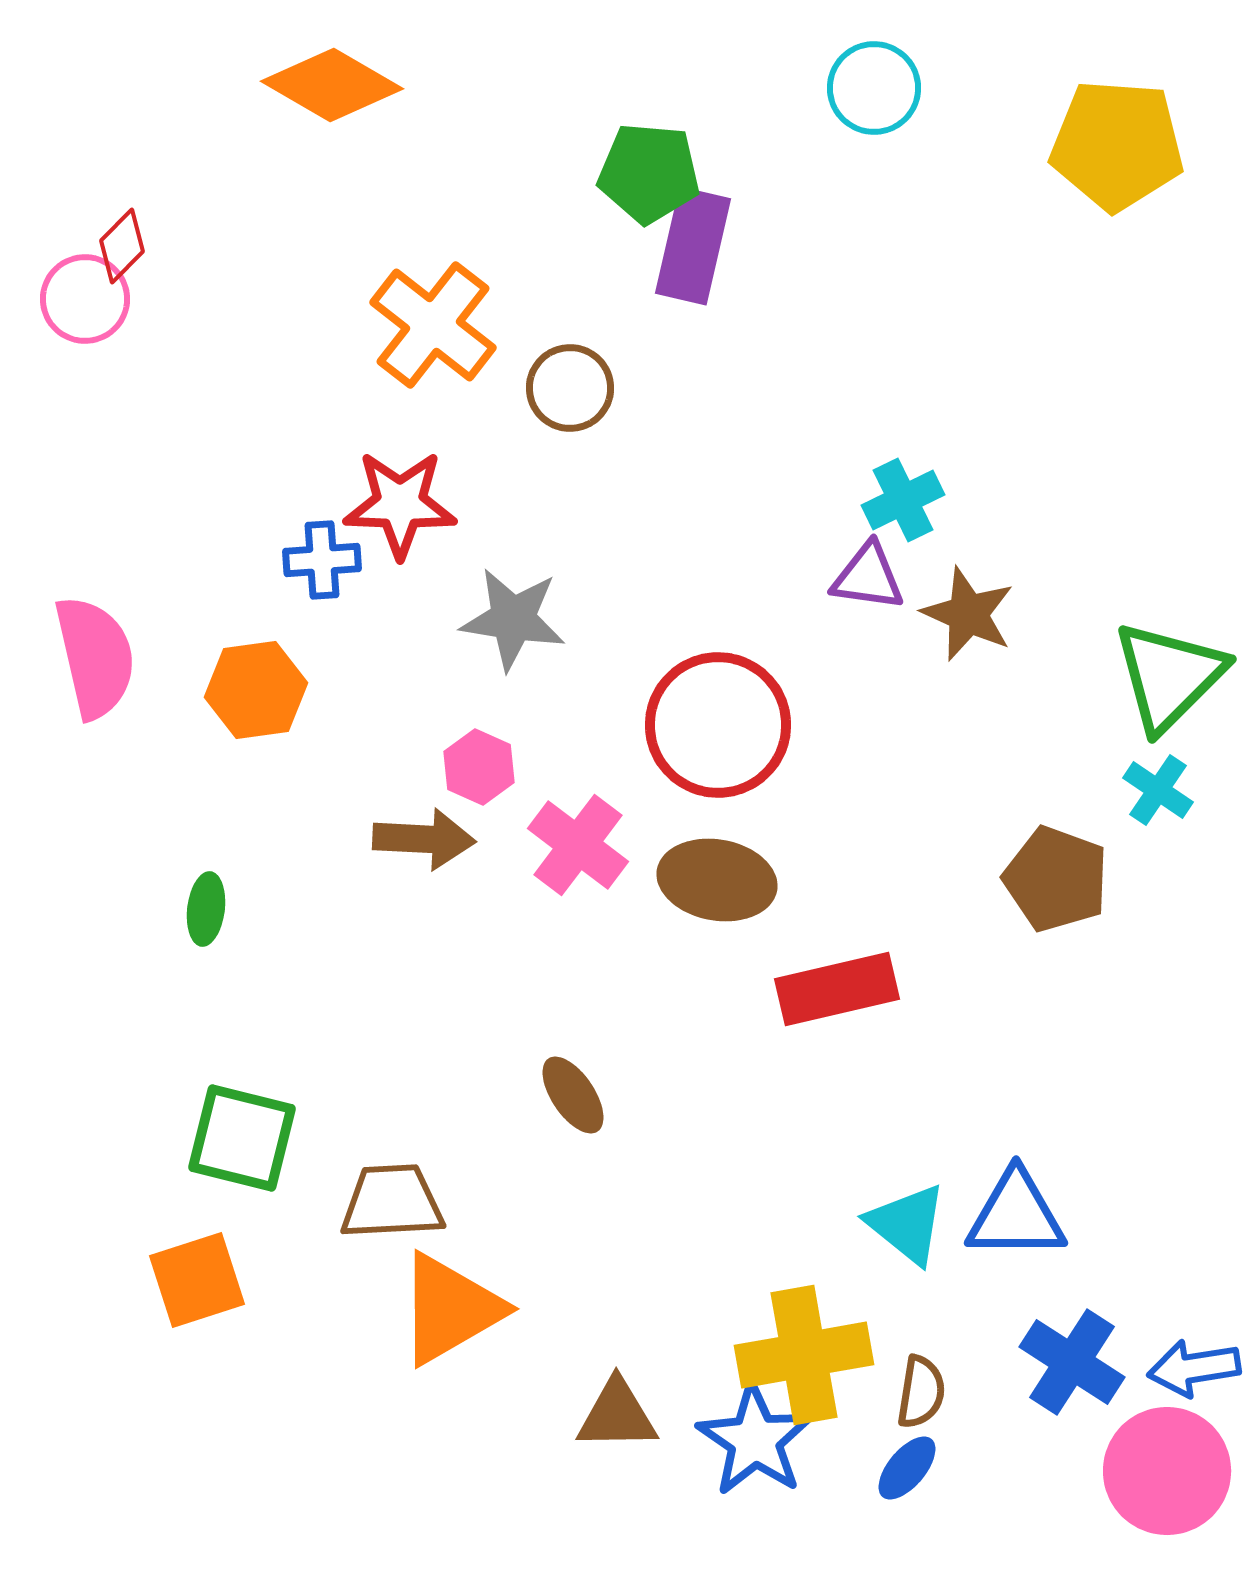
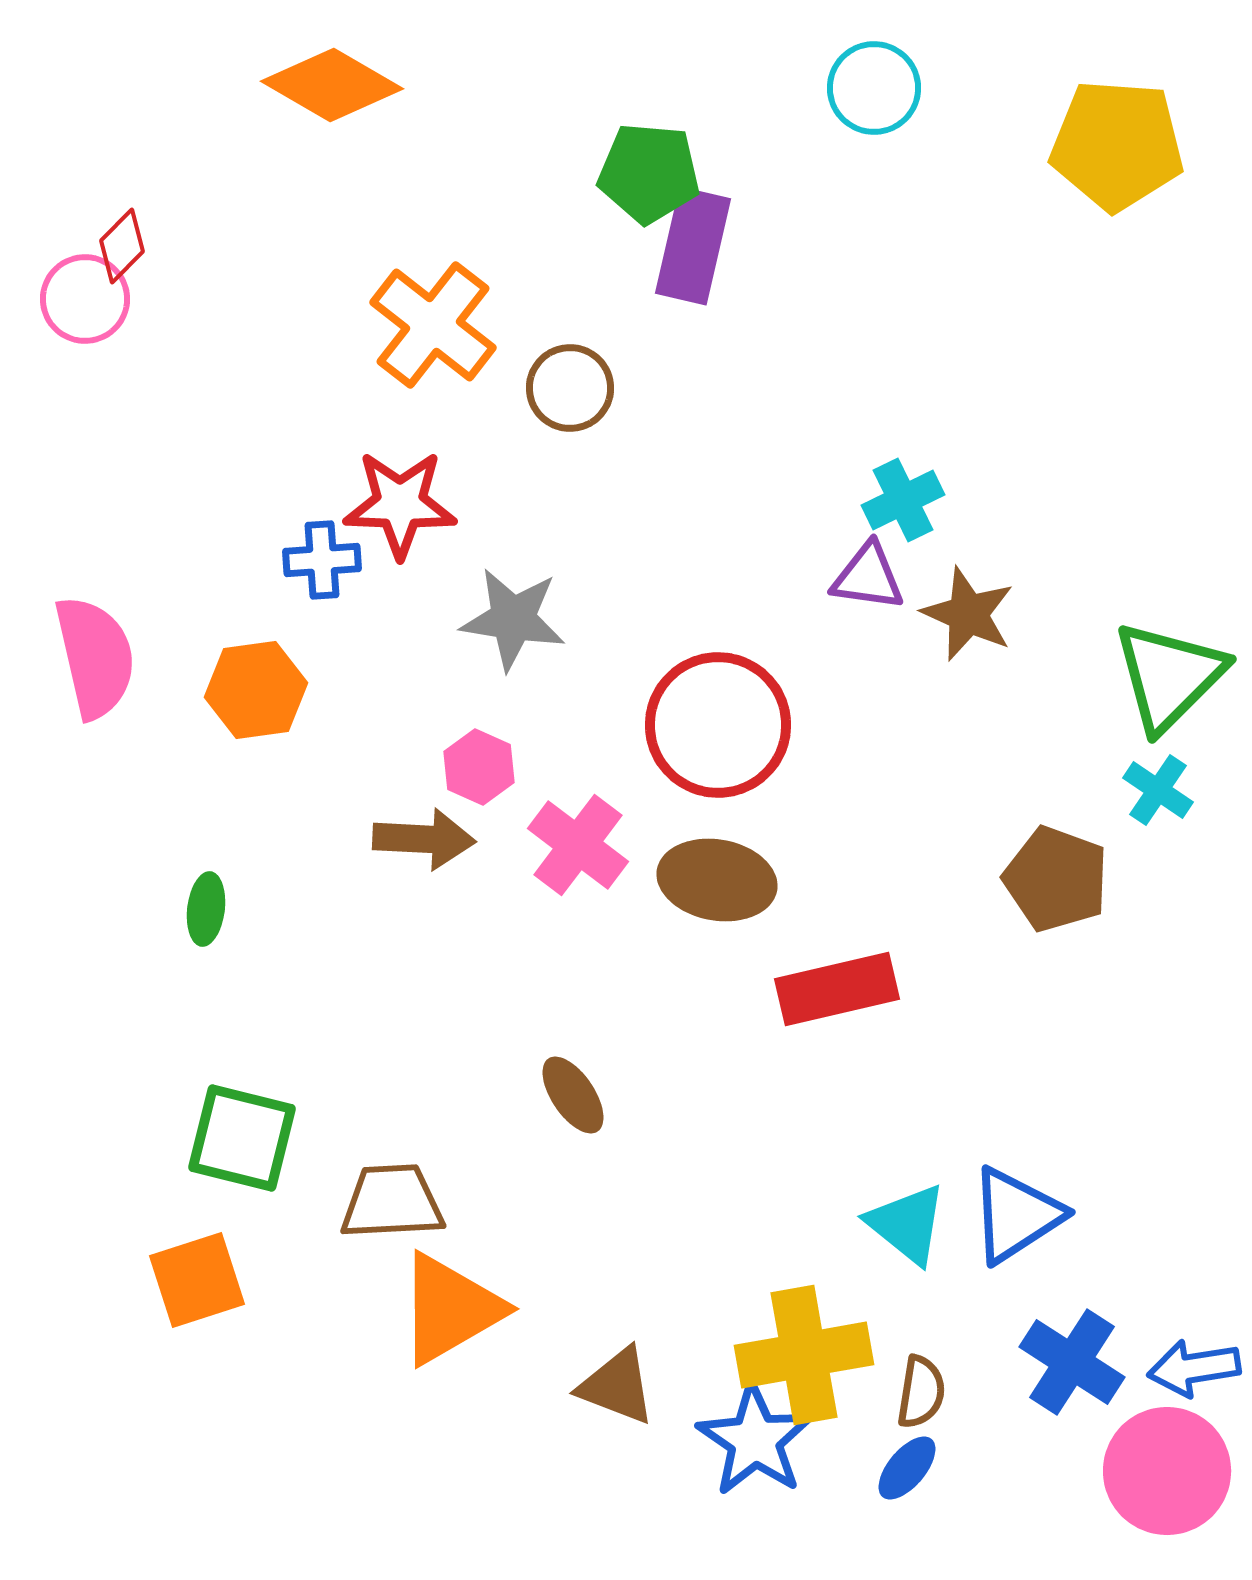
blue triangle at (1016, 1215): rotated 33 degrees counterclockwise
brown triangle at (617, 1415): moved 29 px up; rotated 22 degrees clockwise
